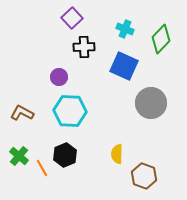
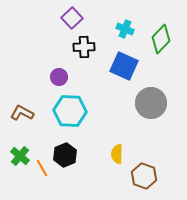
green cross: moved 1 px right
